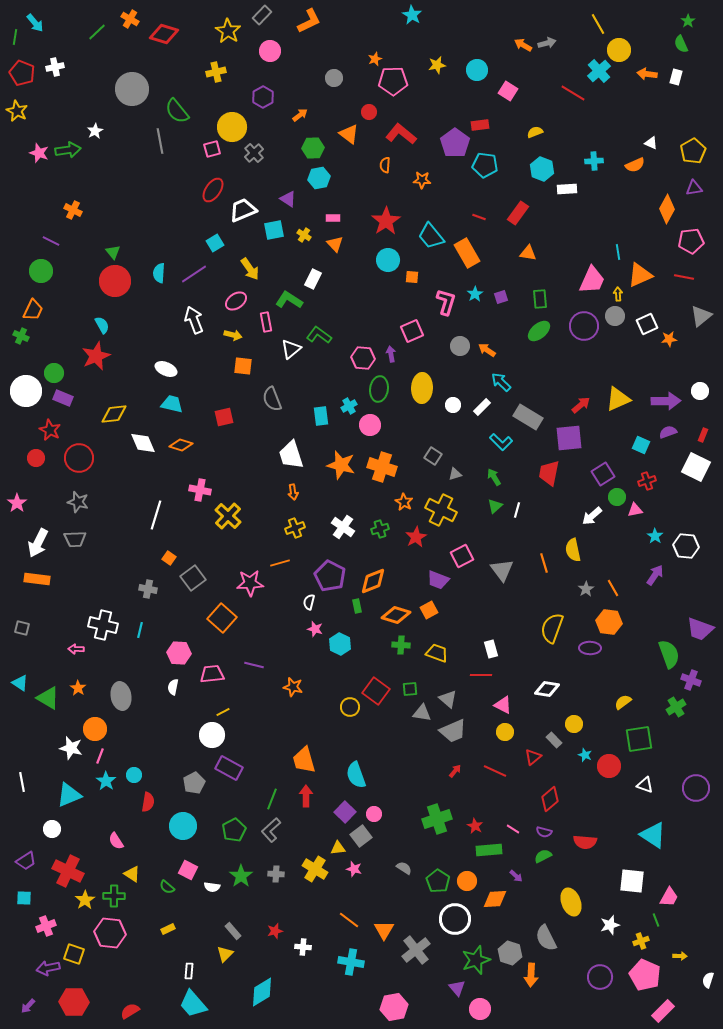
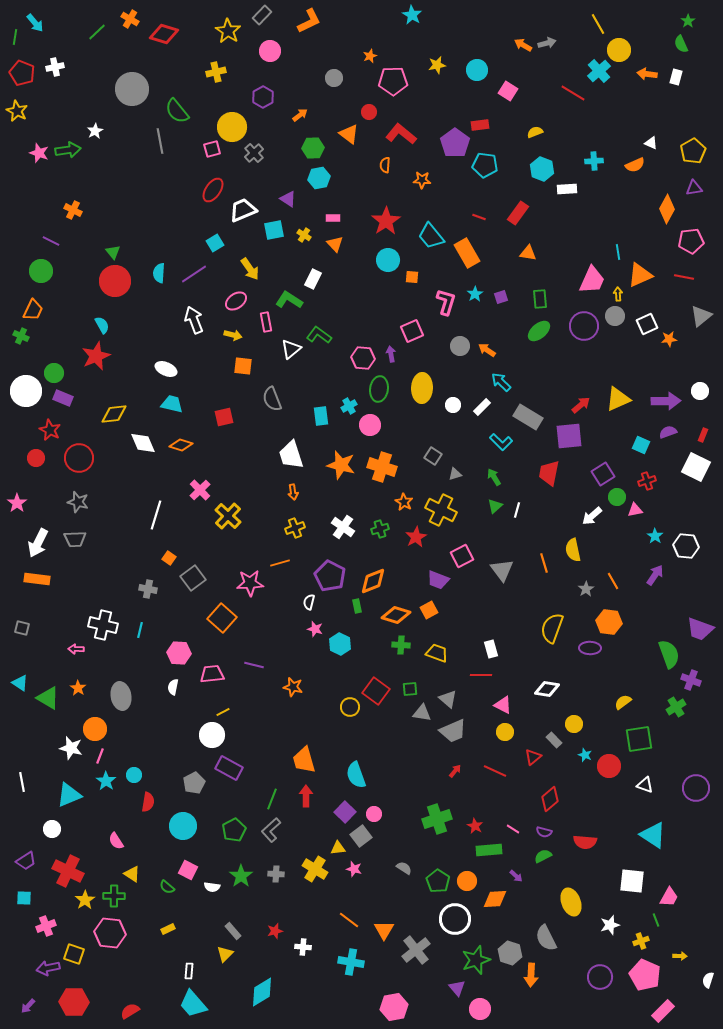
orange star at (375, 59): moved 5 px left, 3 px up
purple square at (569, 438): moved 2 px up
pink cross at (200, 490): rotated 35 degrees clockwise
orange line at (613, 588): moved 7 px up
